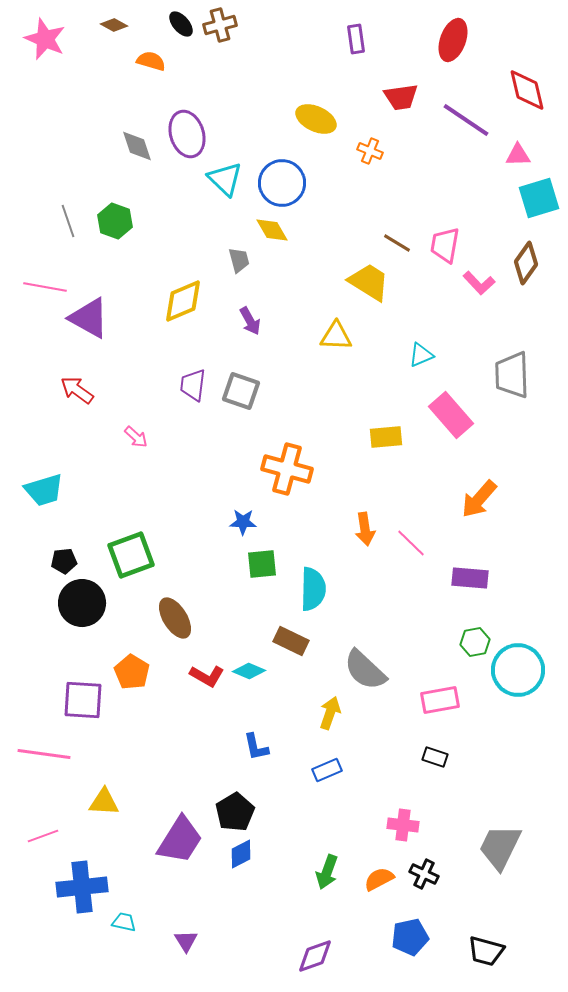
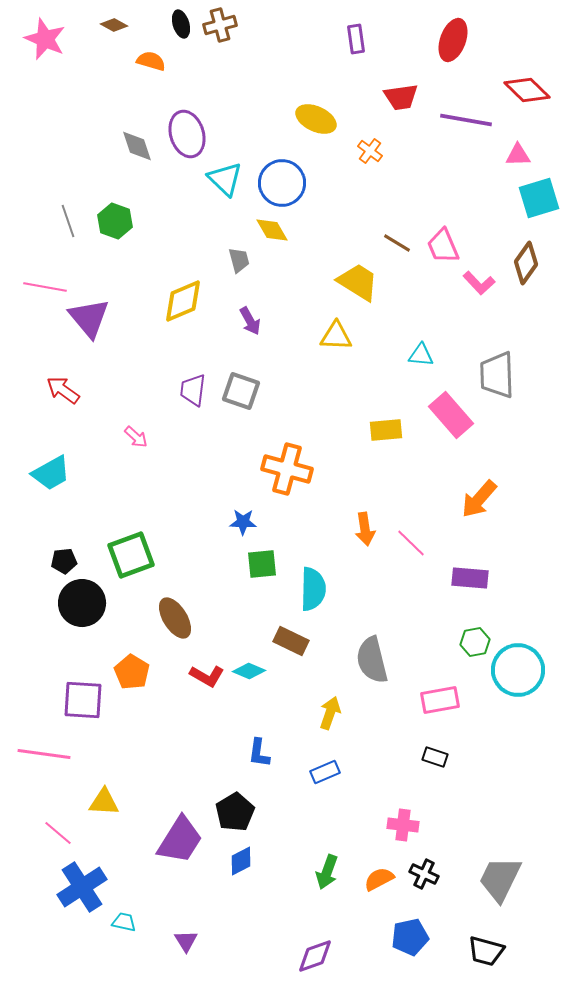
black ellipse at (181, 24): rotated 24 degrees clockwise
red diamond at (527, 90): rotated 33 degrees counterclockwise
purple line at (466, 120): rotated 24 degrees counterclockwise
orange cross at (370, 151): rotated 15 degrees clockwise
pink trapezoid at (445, 245): moved 2 px left, 1 px down; rotated 33 degrees counterclockwise
yellow trapezoid at (369, 282): moved 11 px left
purple triangle at (89, 318): rotated 21 degrees clockwise
cyan triangle at (421, 355): rotated 28 degrees clockwise
gray trapezoid at (512, 375): moved 15 px left
purple trapezoid at (193, 385): moved 5 px down
red arrow at (77, 390): moved 14 px left
yellow rectangle at (386, 437): moved 7 px up
cyan trapezoid at (44, 490): moved 7 px right, 17 px up; rotated 12 degrees counterclockwise
gray semicircle at (365, 670): moved 7 px right, 10 px up; rotated 33 degrees clockwise
blue L-shape at (256, 747): moved 3 px right, 6 px down; rotated 20 degrees clockwise
blue rectangle at (327, 770): moved 2 px left, 2 px down
pink line at (43, 836): moved 15 px right, 3 px up; rotated 60 degrees clockwise
gray trapezoid at (500, 847): moved 32 px down
blue diamond at (241, 854): moved 7 px down
blue cross at (82, 887): rotated 27 degrees counterclockwise
